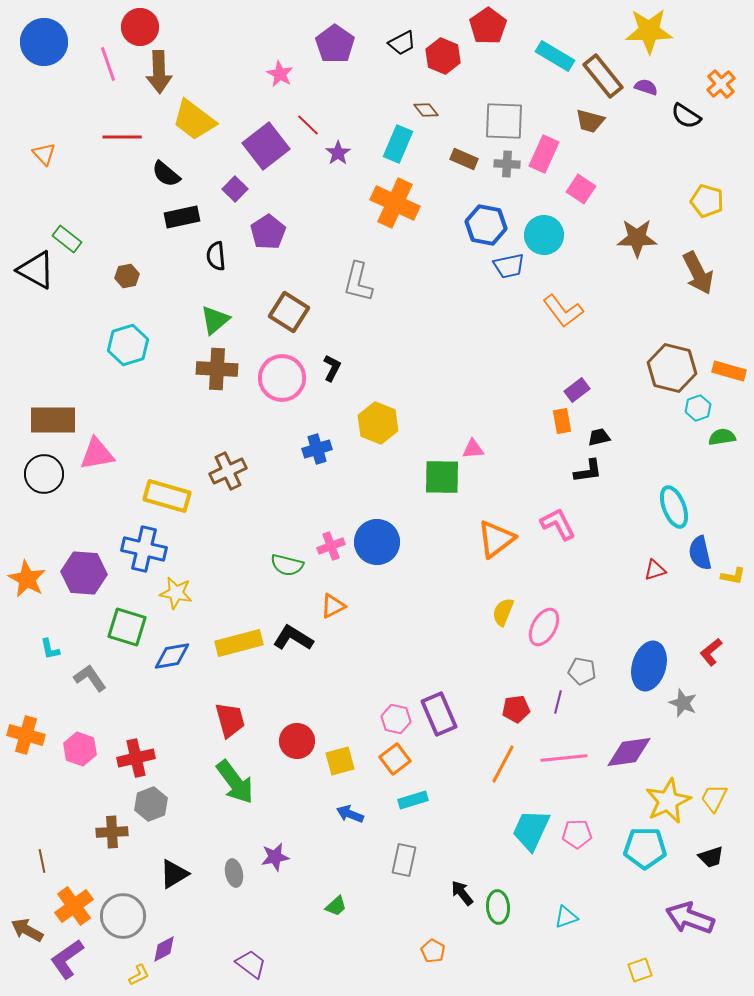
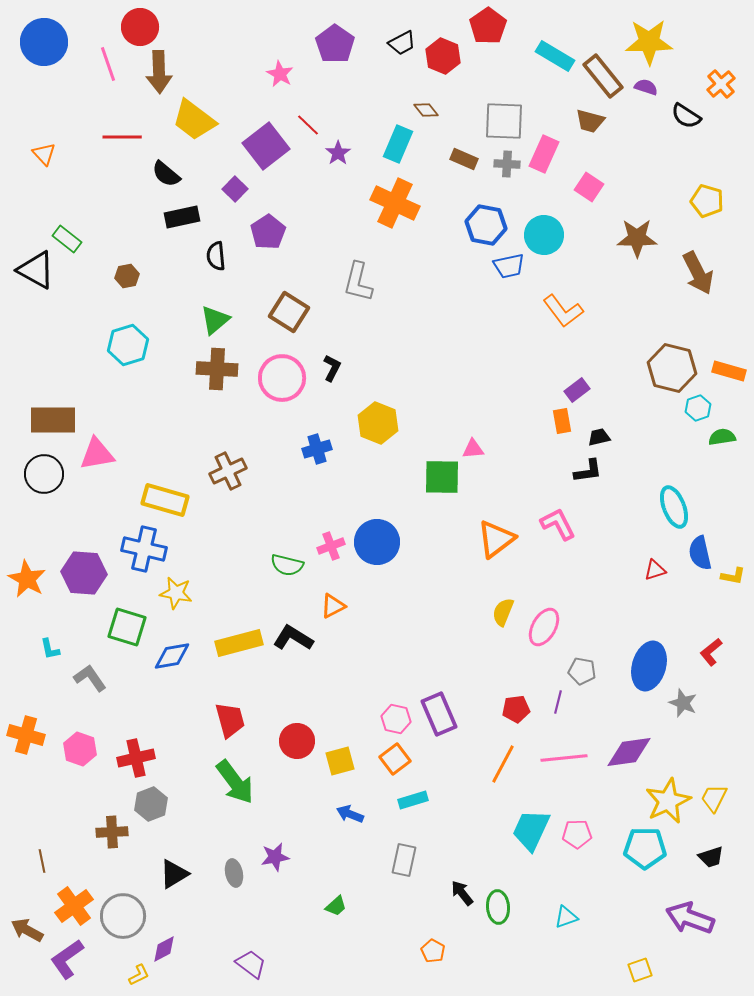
yellow star at (649, 31): moved 11 px down
pink square at (581, 189): moved 8 px right, 2 px up
yellow rectangle at (167, 496): moved 2 px left, 4 px down
